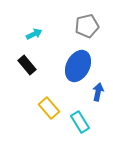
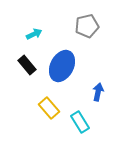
blue ellipse: moved 16 px left
